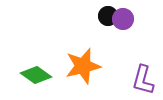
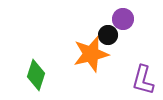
black circle: moved 19 px down
orange star: moved 8 px right, 12 px up
green diamond: rotated 72 degrees clockwise
